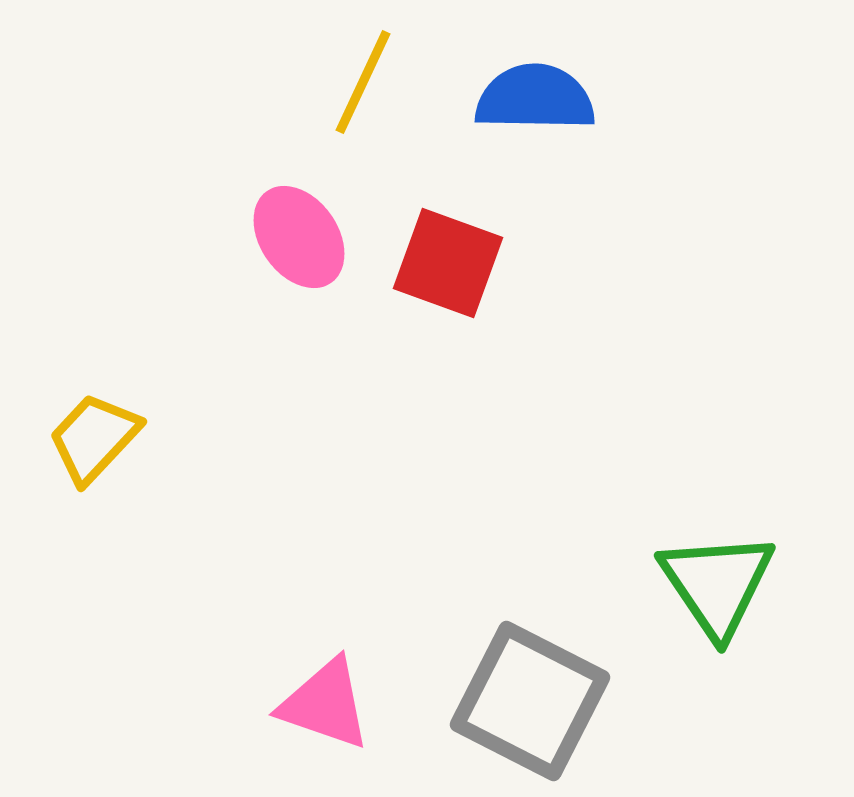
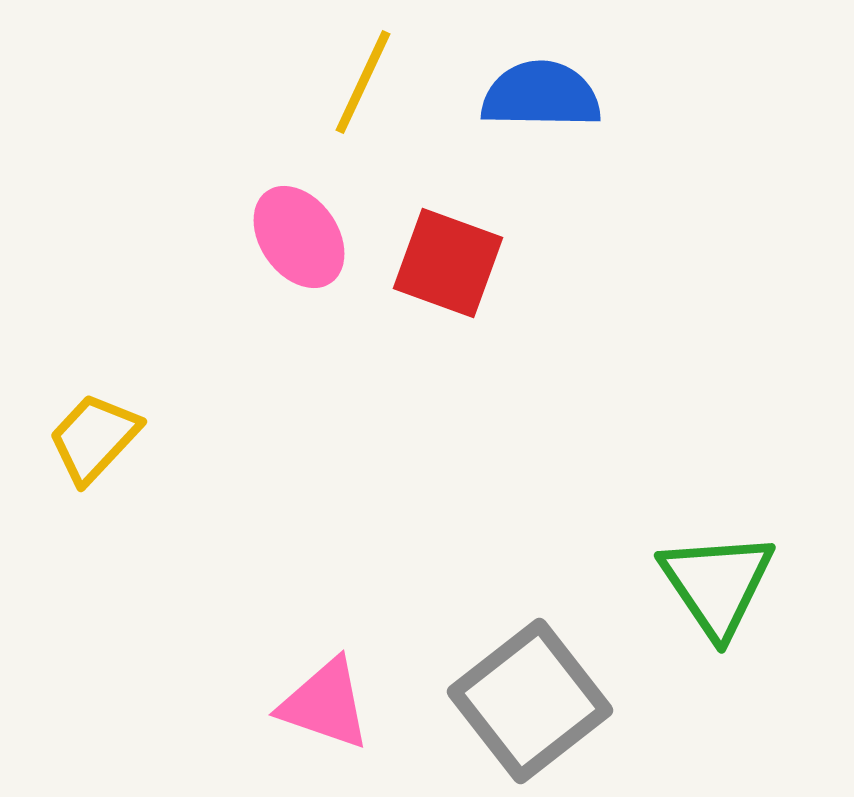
blue semicircle: moved 6 px right, 3 px up
gray square: rotated 25 degrees clockwise
